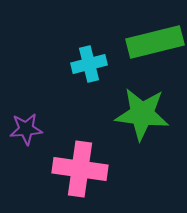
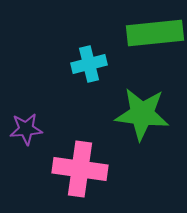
green rectangle: moved 9 px up; rotated 8 degrees clockwise
